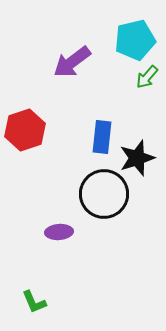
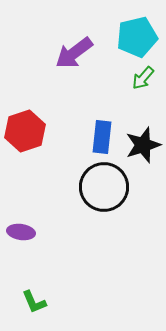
cyan pentagon: moved 2 px right, 3 px up
purple arrow: moved 2 px right, 9 px up
green arrow: moved 4 px left, 1 px down
red hexagon: moved 1 px down
black star: moved 6 px right, 13 px up
black circle: moved 7 px up
purple ellipse: moved 38 px left; rotated 12 degrees clockwise
